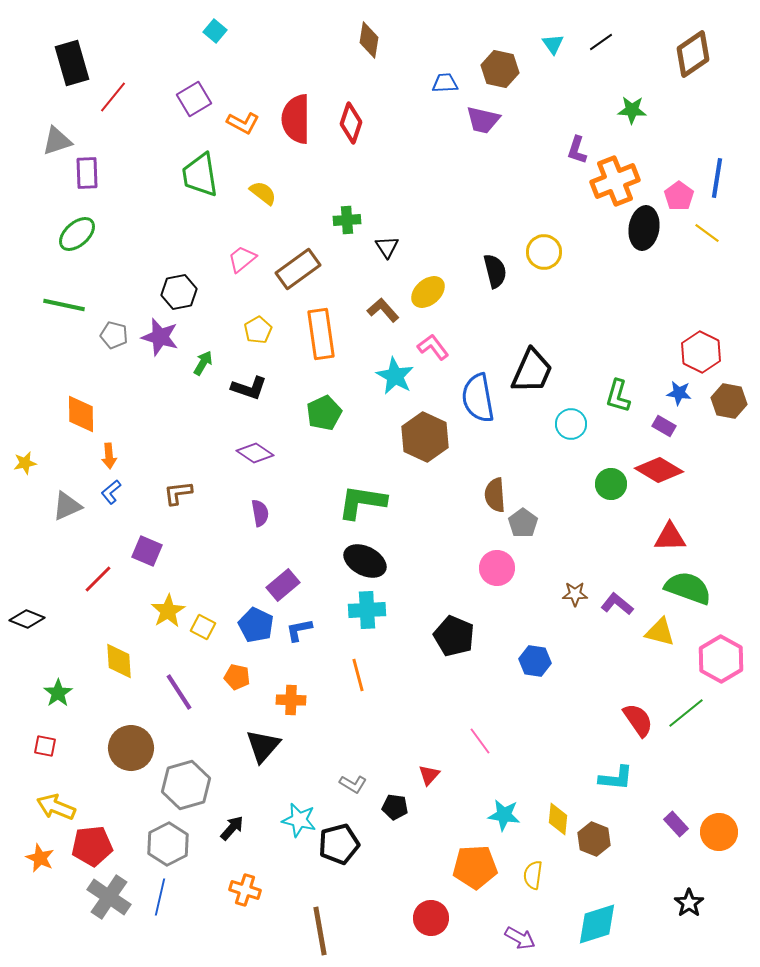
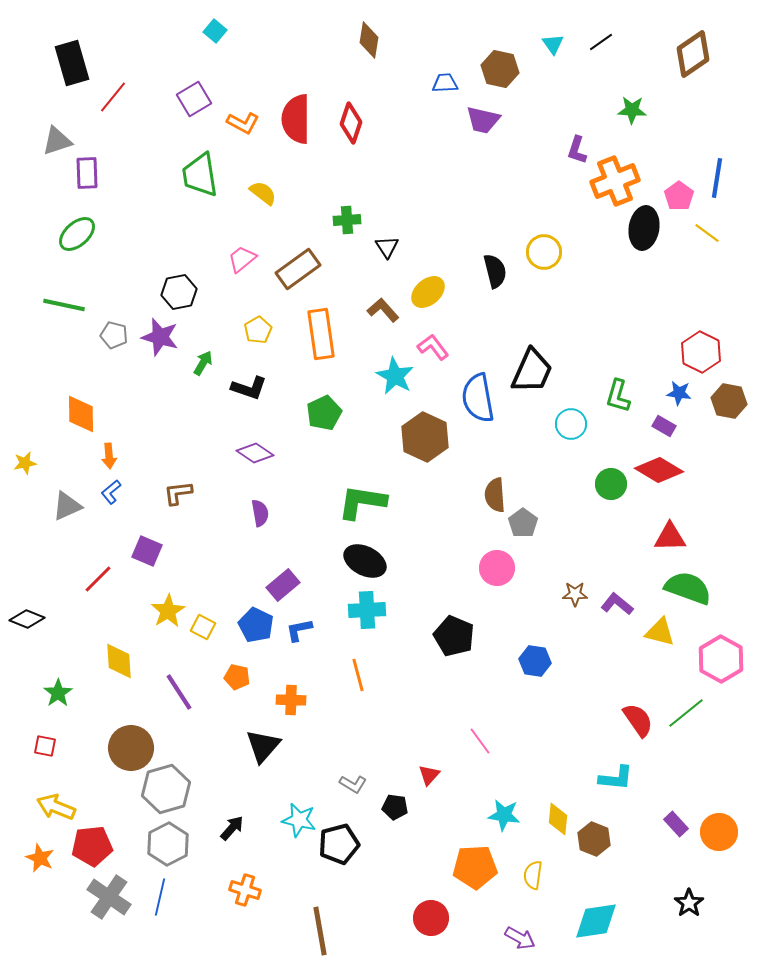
gray hexagon at (186, 785): moved 20 px left, 4 px down
cyan diamond at (597, 924): moved 1 px left, 3 px up; rotated 9 degrees clockwise
